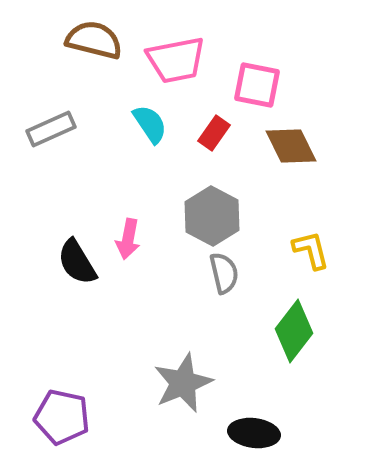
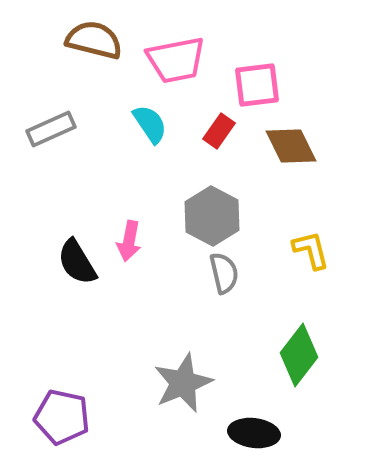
pink square: rotated 18 degrees counterclockwise
red rectangle: moved 5 px right, 2 px up
pink arrow: moved 1 px right, 2 px down
green diamond: moved 5 px right, 24 px down
